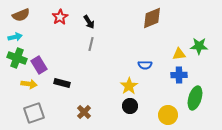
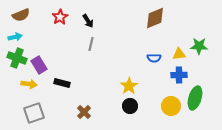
brown diamond: moved 3 px right
black arrow: moved 1 px left, 1 px up
blue semicircle: moved 9 px right, 7 px up
yellow circle: moved 3 px right, 9 px up
